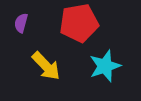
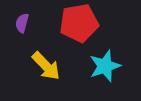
purple semicircle: moved 1 px right
